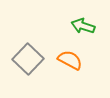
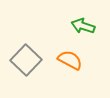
gray square: moved 2 px left, 1 px down
